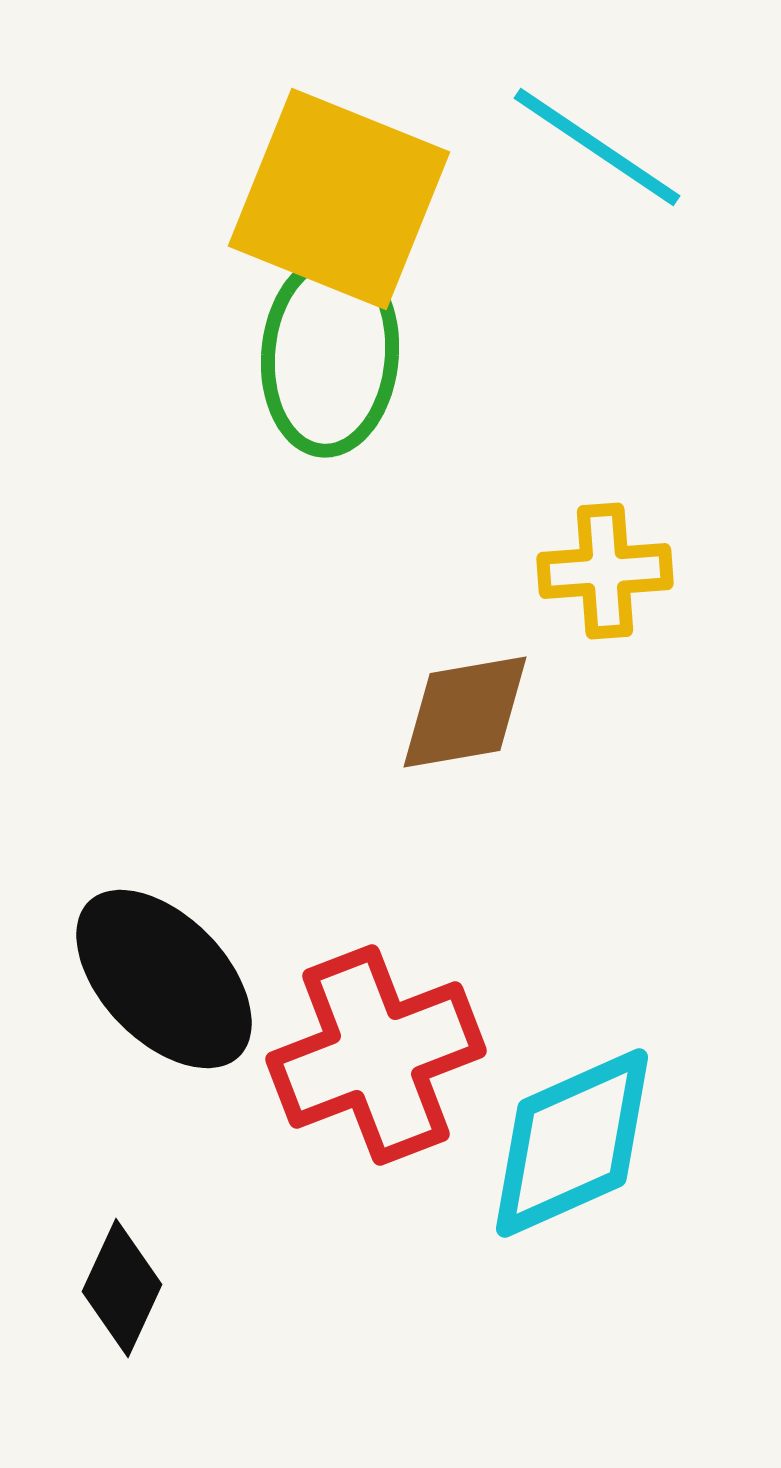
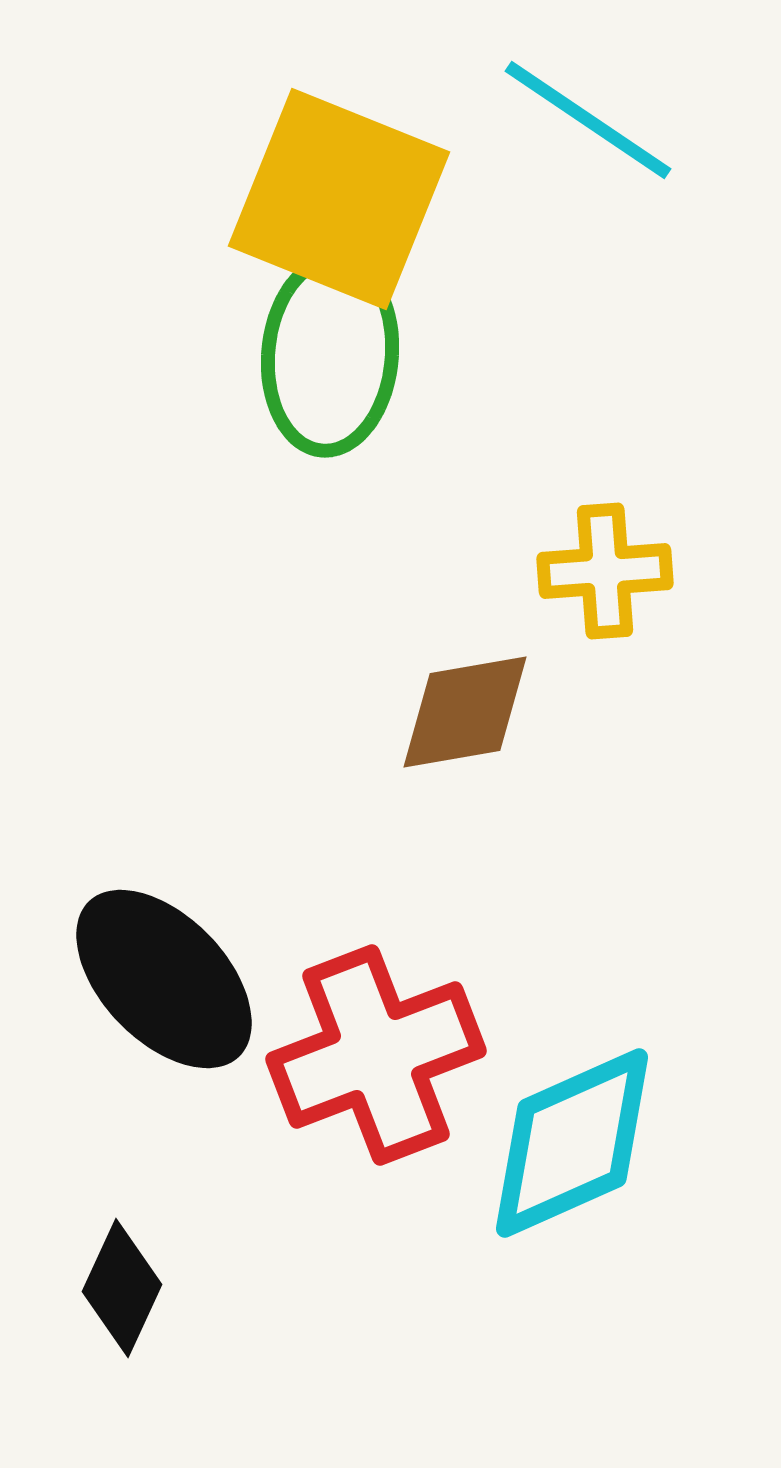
cyan line: moved 9 px left, 27 px up
